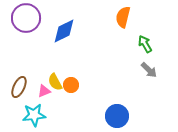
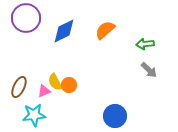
orange semicircle: moved 18 px left, 13 px down; rotated 35 degrees clockwise
green arrow: rotated 66 degrees counterclockwise
orange circle: moved 2 px left
blue circle: moved 2 px left
